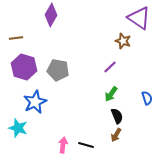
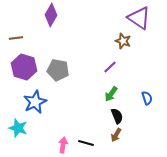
black line: moved 2 px up
